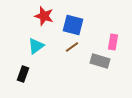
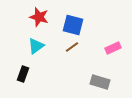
red star: moved 5 px left, 1 px down
pink rectangle: moved 6 px down; rotated 56 degrees clockwise
gray rectangle: moved 21 px down
